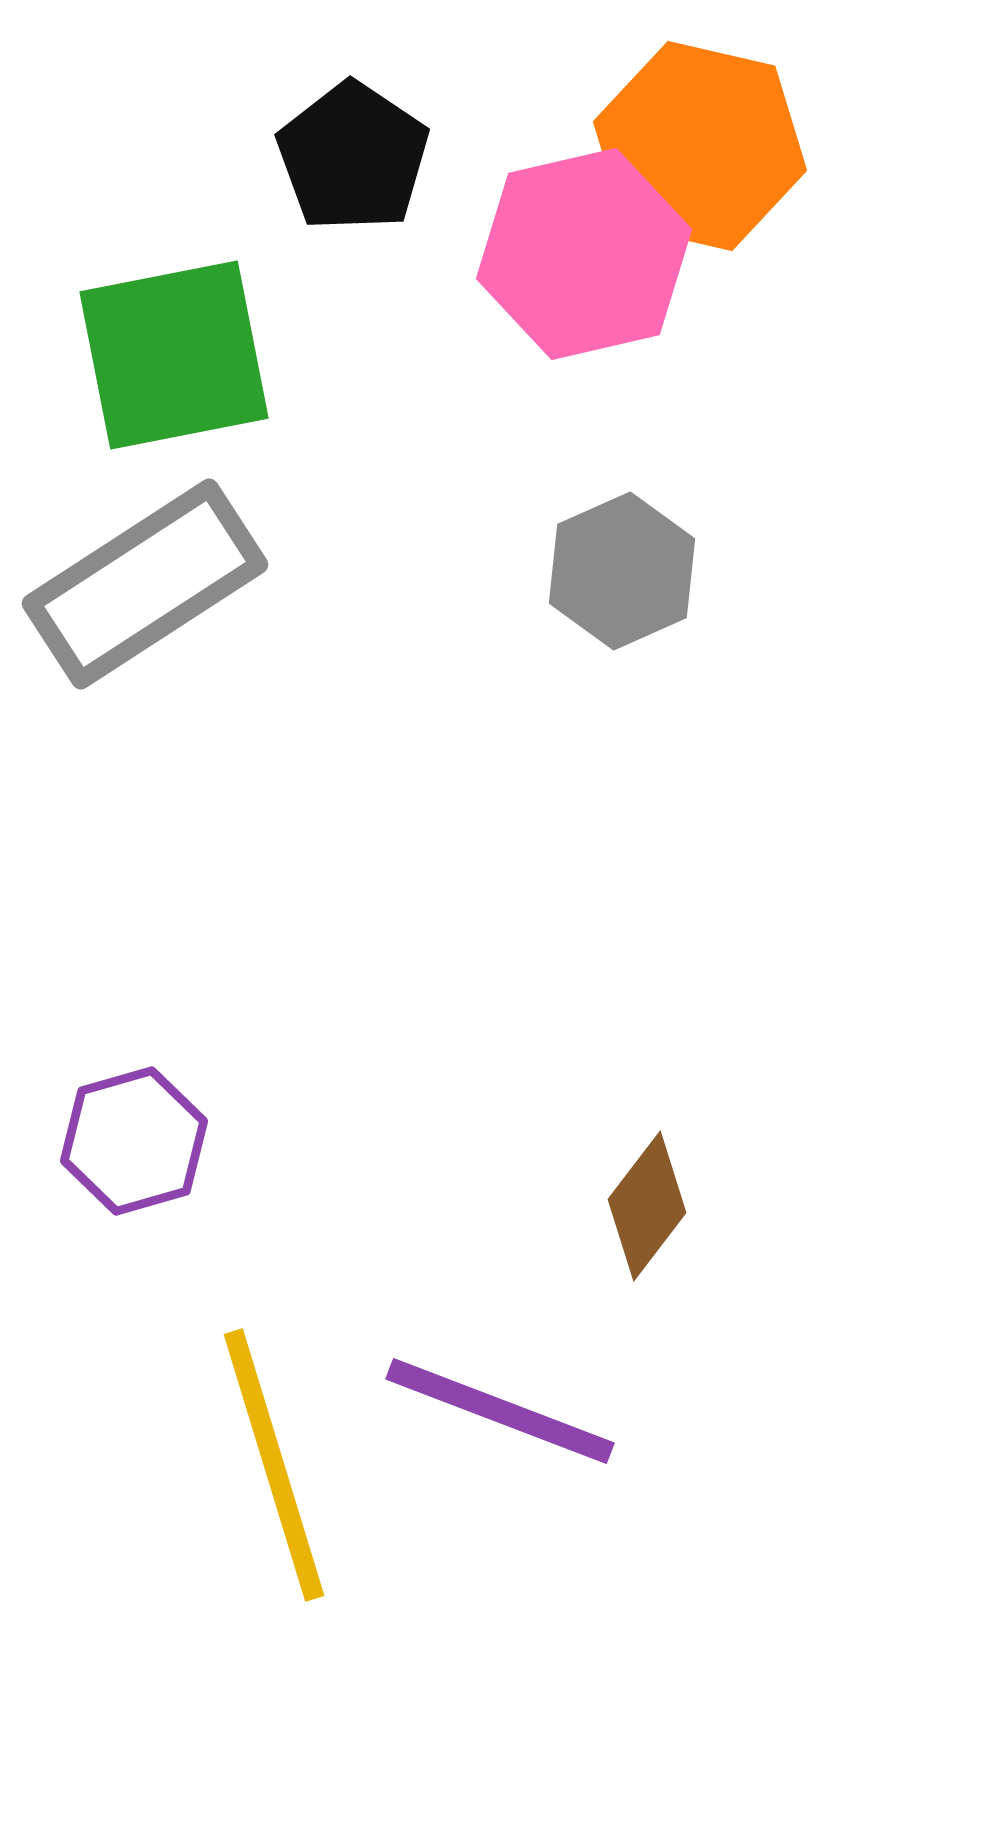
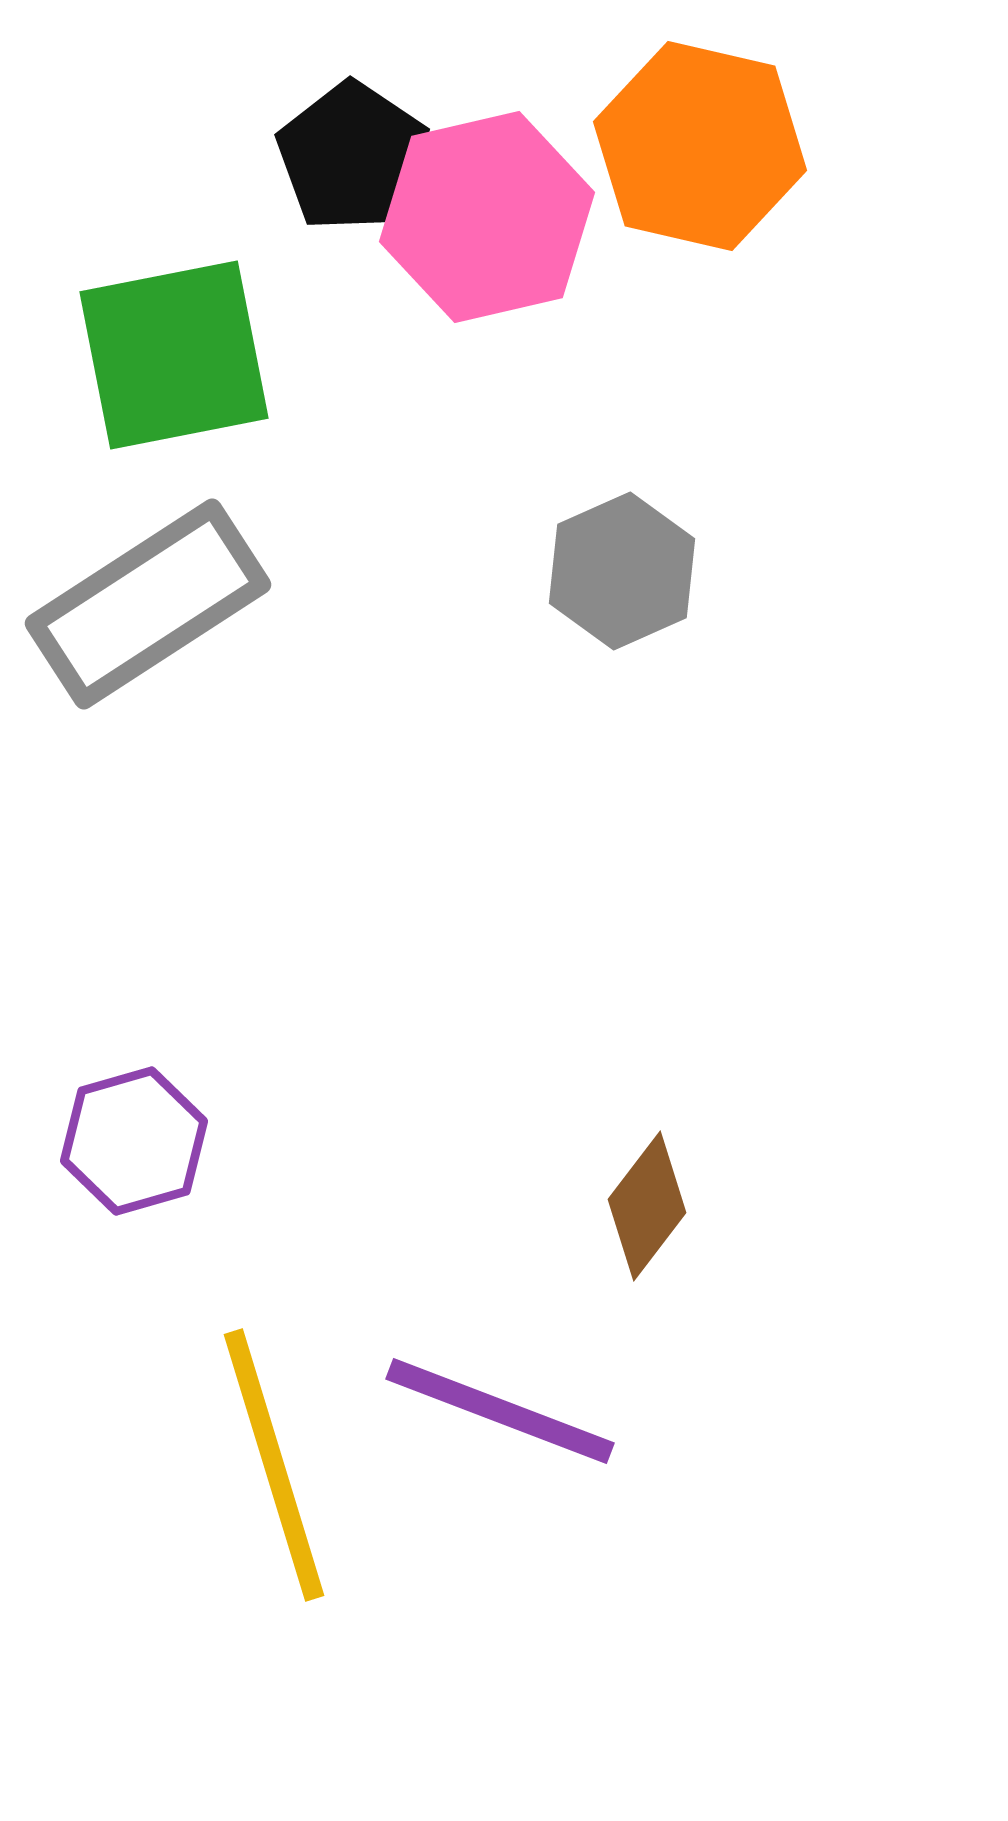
pink hexagon: moved 97 px left, 37 px up
gray rectangle: moved 3 px right, 20 px down
